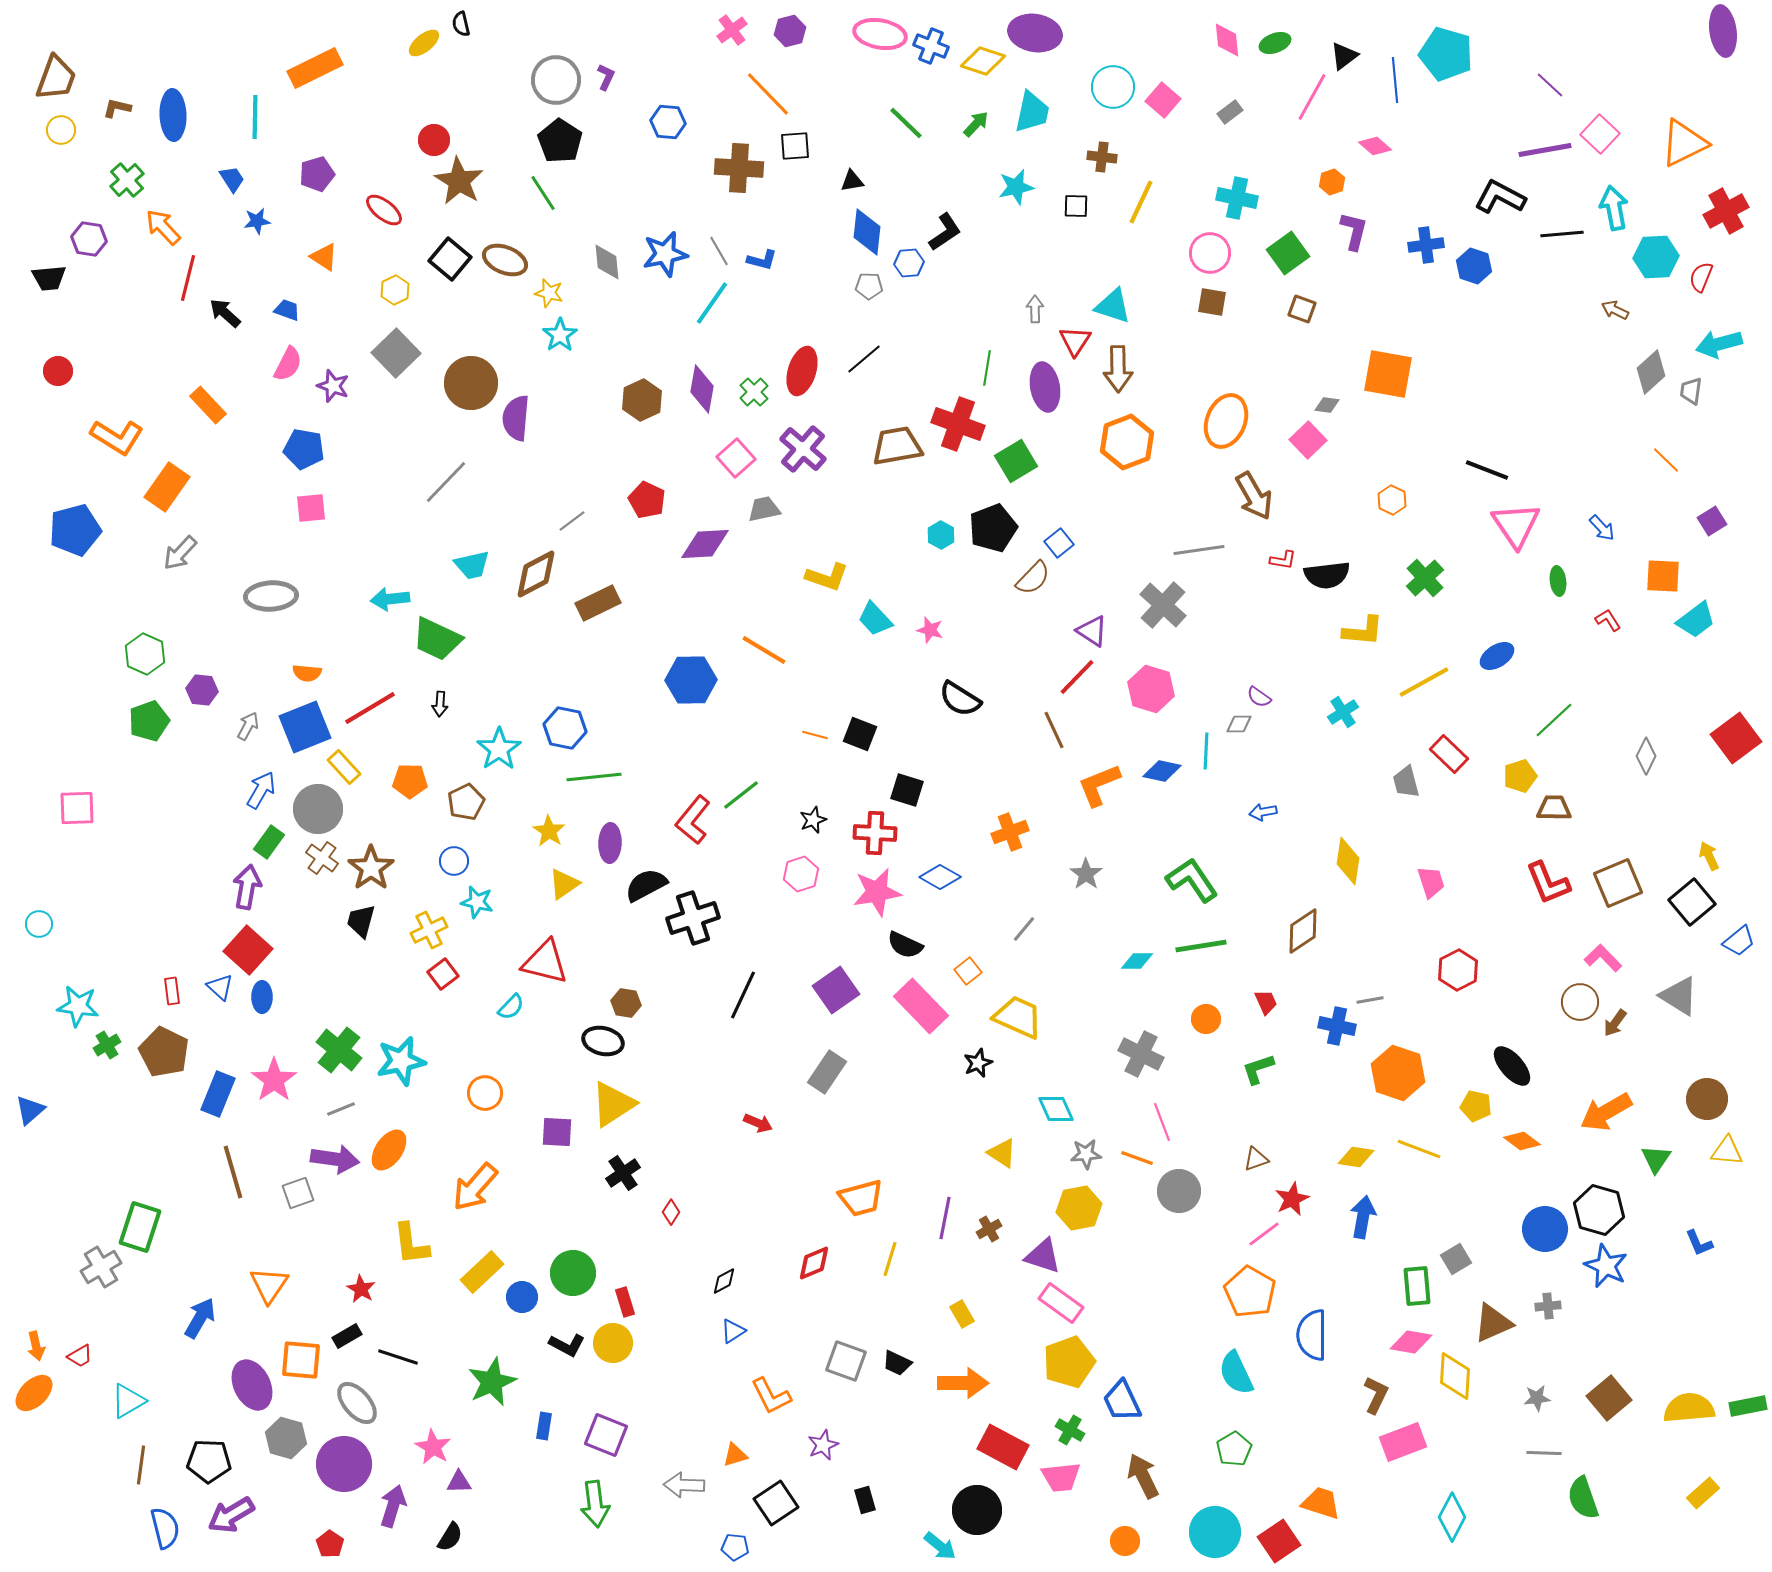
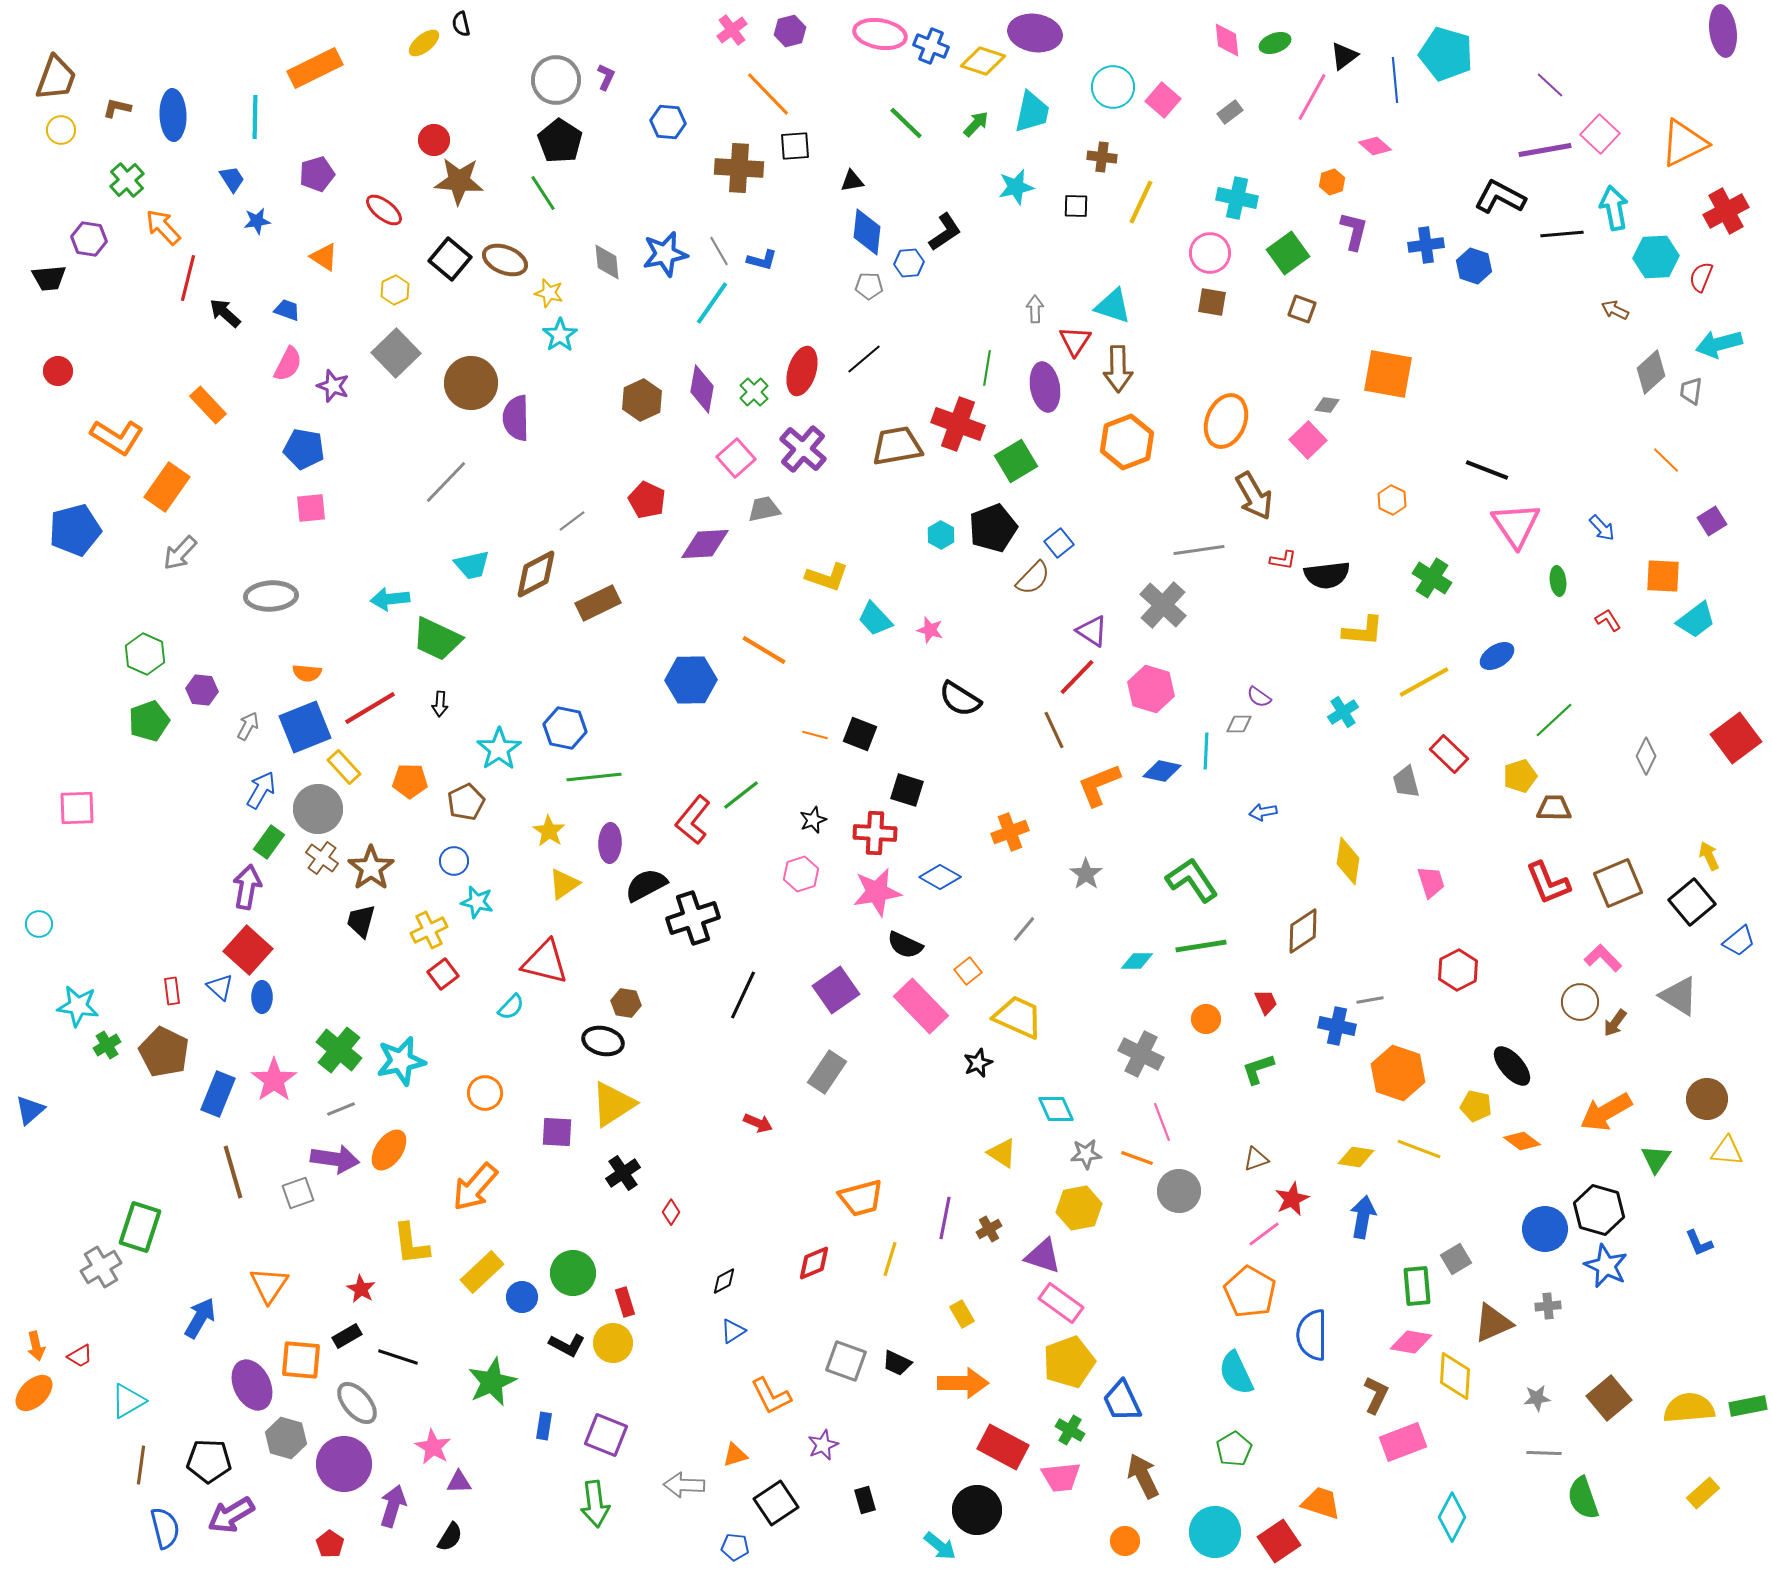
brown star at (459, 181): rotated 27 degrees counterclockwise
purple semicircle at (516, 418): rotated 6 degrees counterclockwise
green cross at (1425, 578): moved 7 px right; rotated 15 degrees counterclockwise
